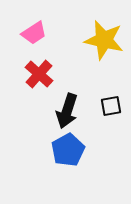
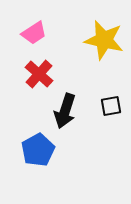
black arrow: moved 2 px left
blue pentagon: moved 30 px left
